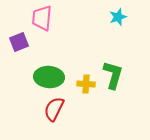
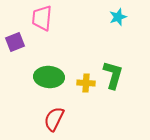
purple square: moved 4 px left
yellow cross: moved 1 px up
red semicircle: moved 10 px down
